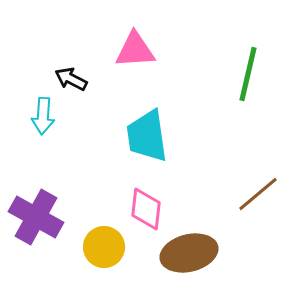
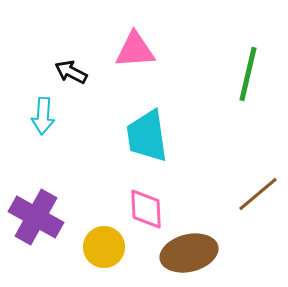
black arrow: moved 7 px up
pink diamond: rotated 9 degrees counterclockwise
